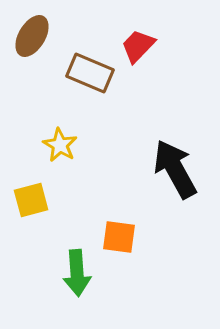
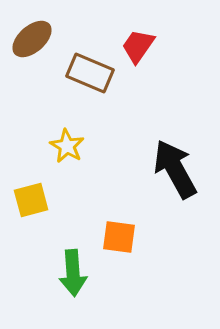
brown ellipse: moved 3 px down; rotated 18 degrees clockwise
red trapezoid: rotated 9 degrees counterclockwise
yellow star: moved 7 px right, 1 px down
green arrow: moved 4 px left
